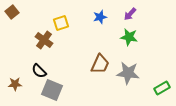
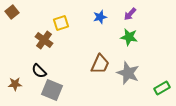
gray star: rotated 15 degrees clockwise
